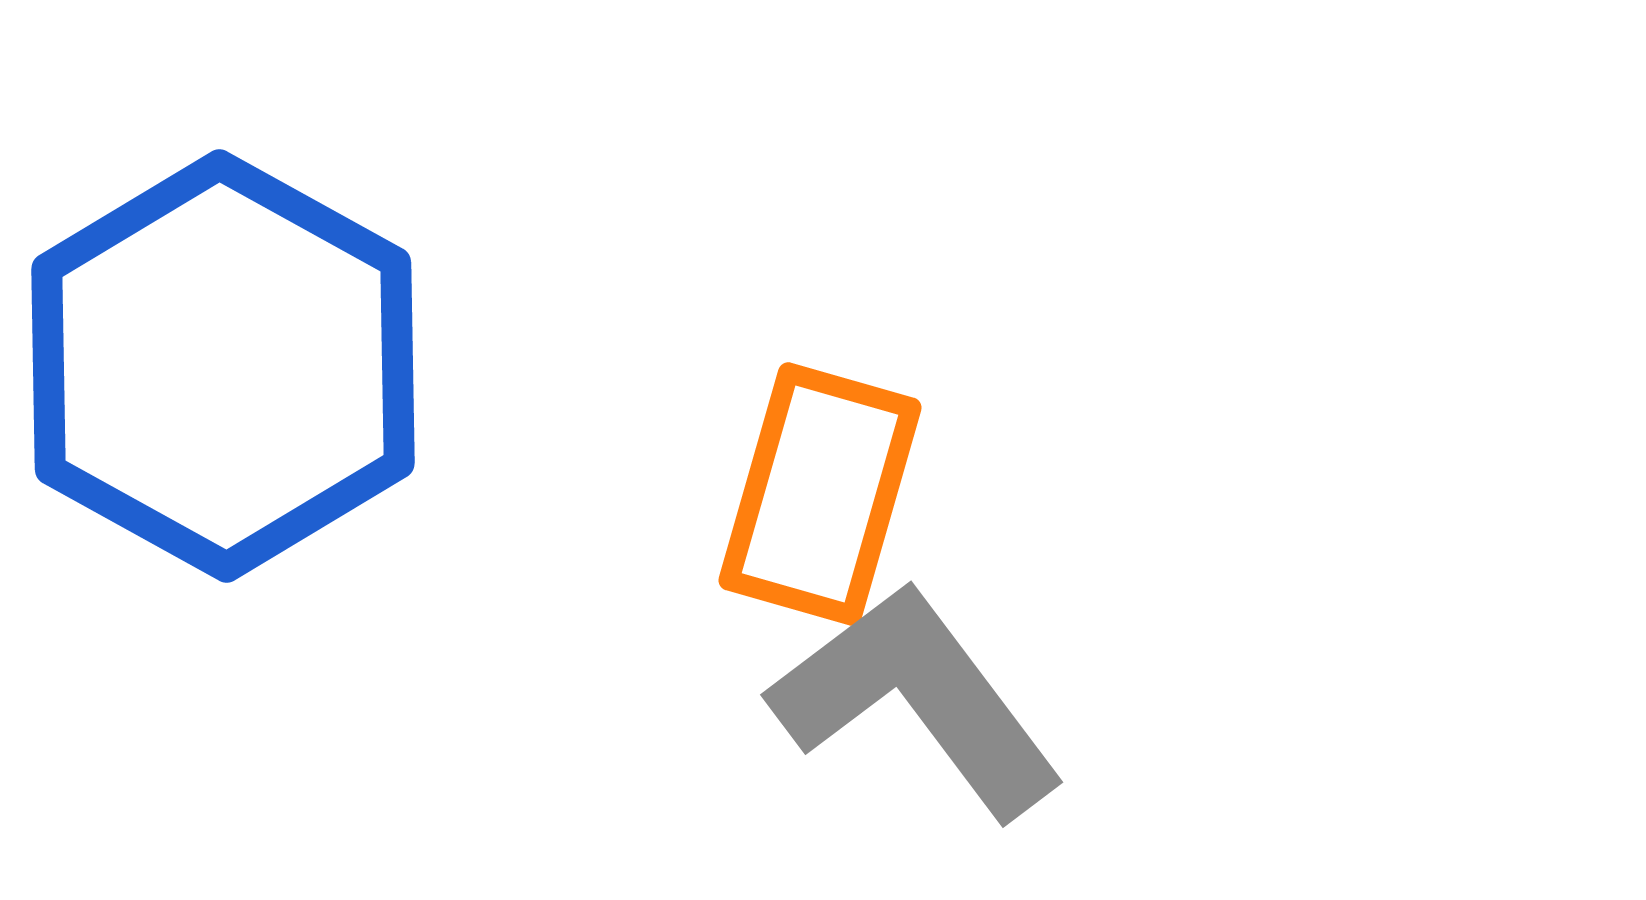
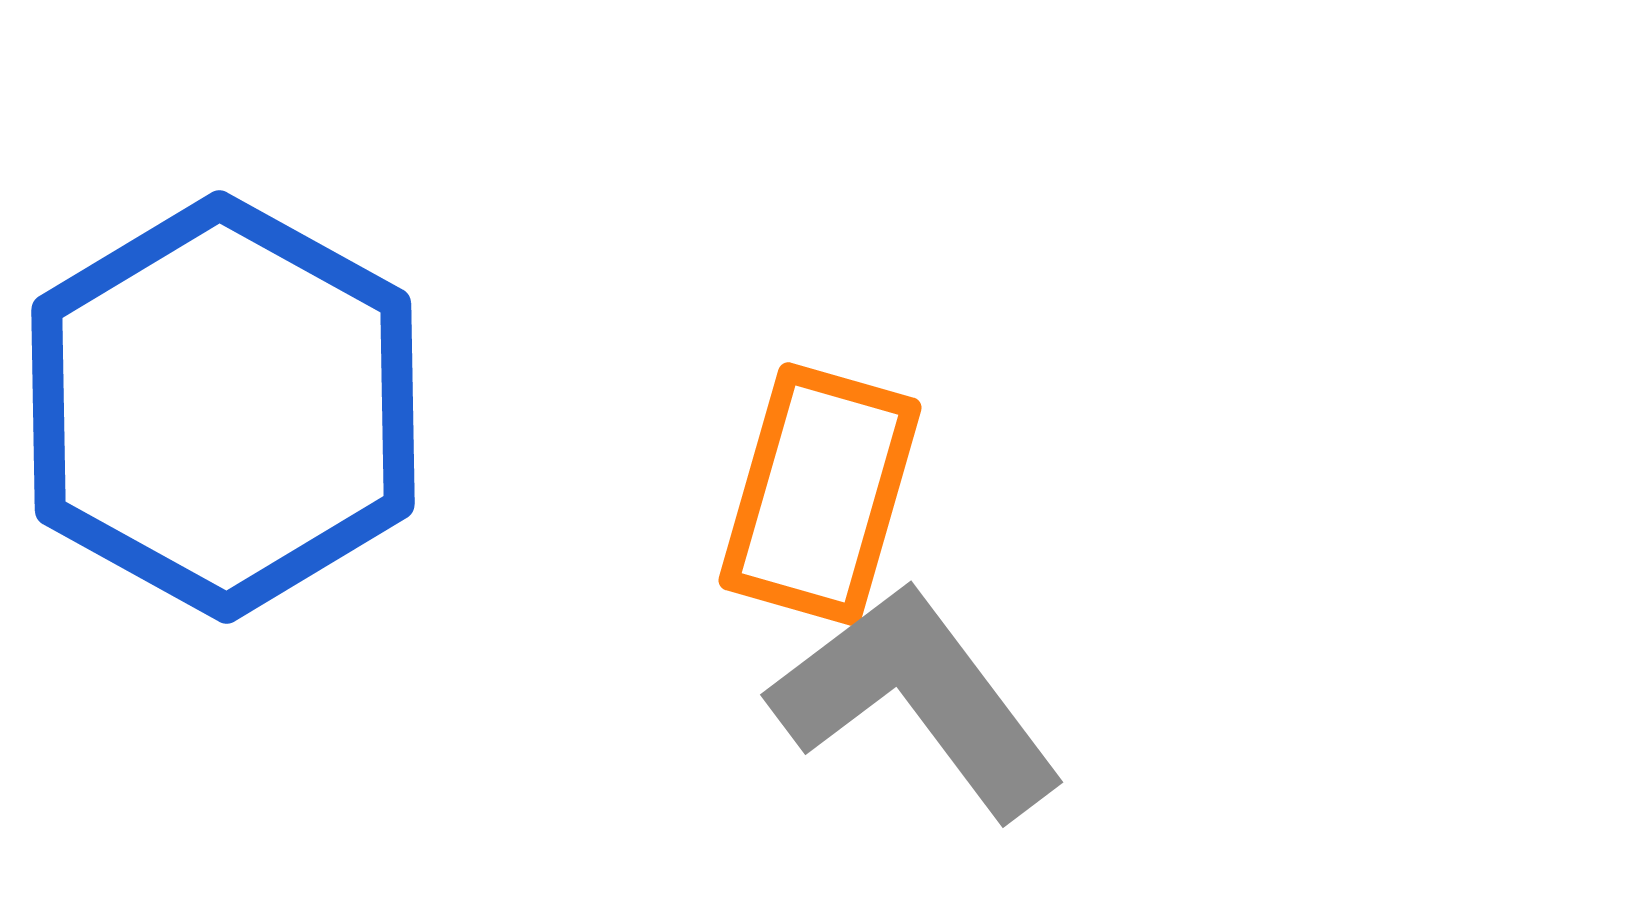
blue hexagon: moved 41 px down
